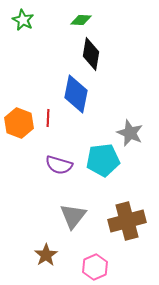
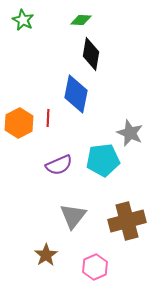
orange hexagon: rotated 12 degrees clockwise
purple semicircle: rotated 40 degrees counterclockwise
